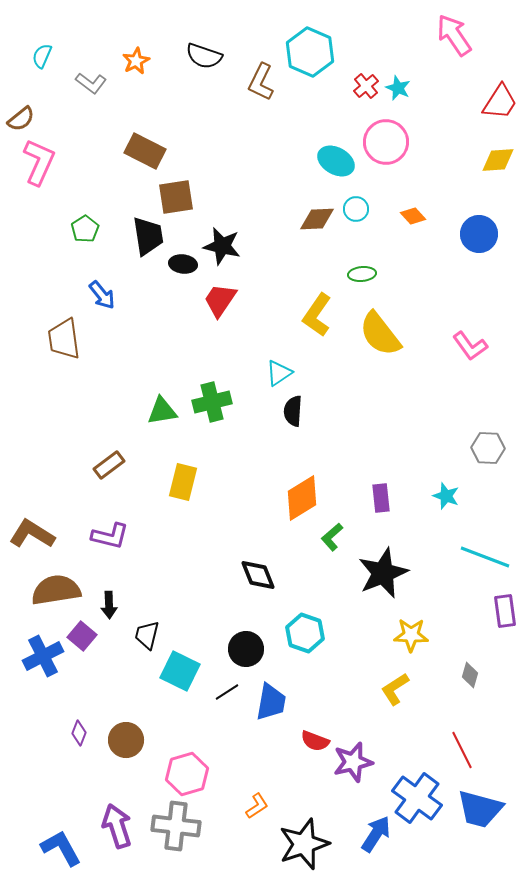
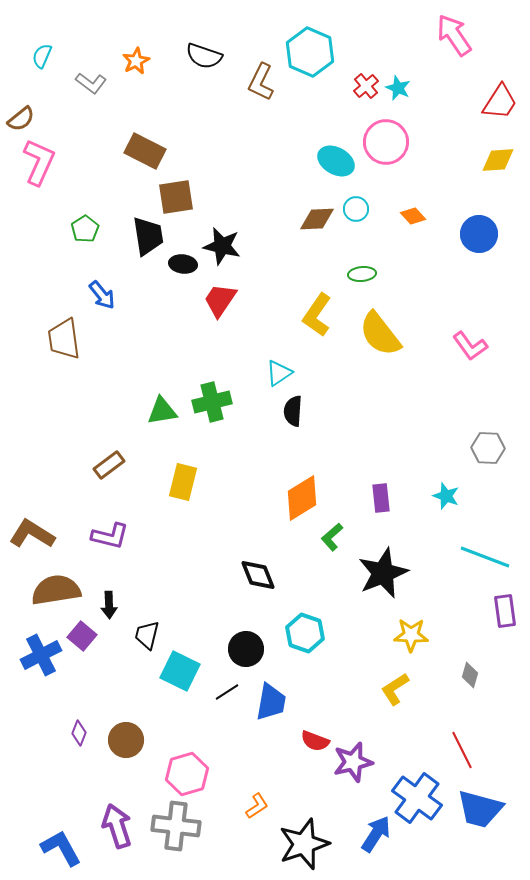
blue cross at (43, 656): moved 2 px left, 1 px up
